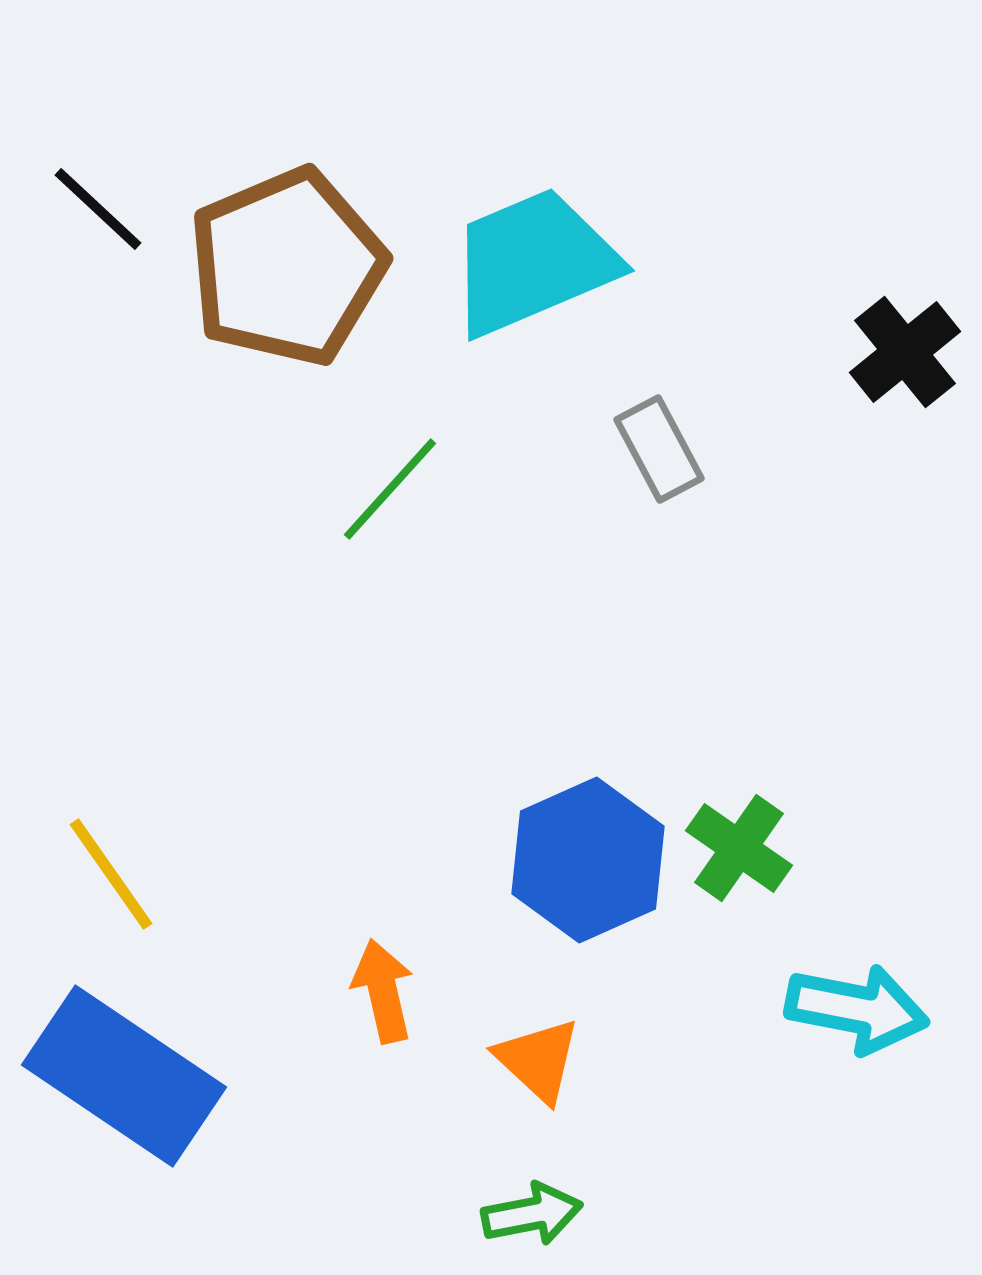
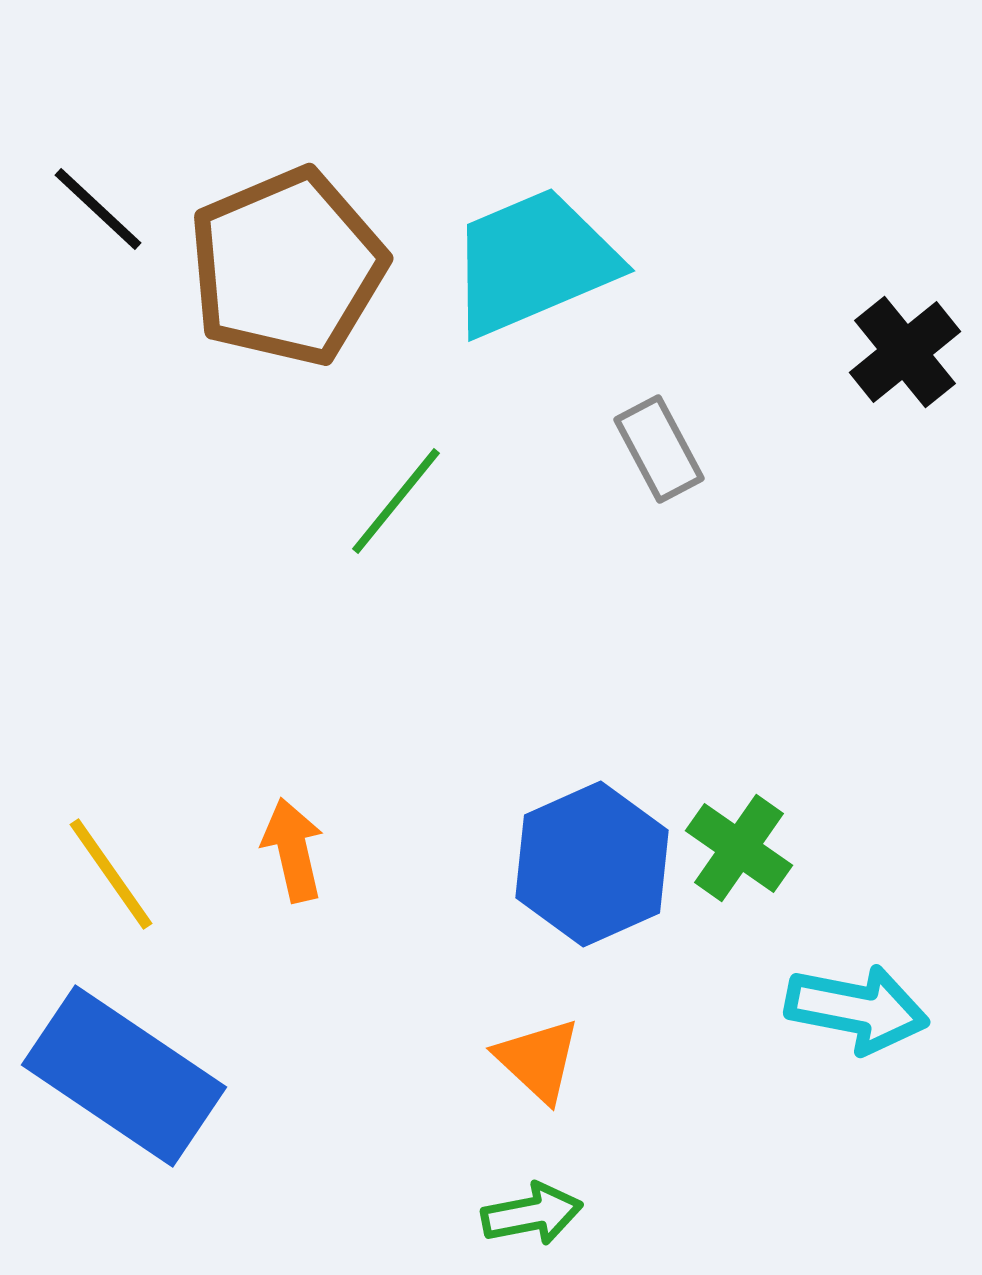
green line: moved 6 px right, 12 px down; rotated 3 degrees counterclockwise
blue hexagon: moved 4 px right, 4 px down
orange arrow: moved 90 px left, 141 px up
